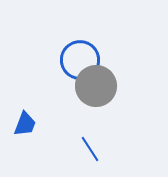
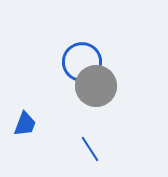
blue circle: moved 2 px right, 2 px down
